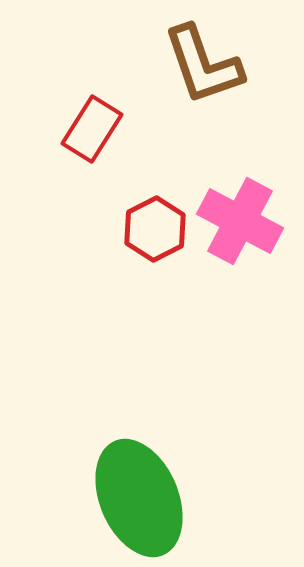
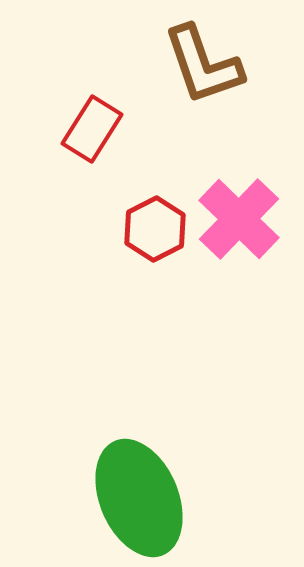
pink cross: moved 1 px left, 2 px up; rotated 16 degrees clockwise
